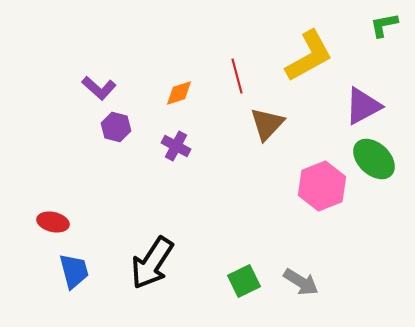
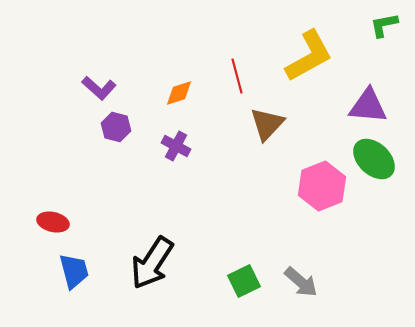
purple triangle: moved 5 px right; rotated 33 degrees clockwise
gray arrow: rotated 9 degrees clockwise
